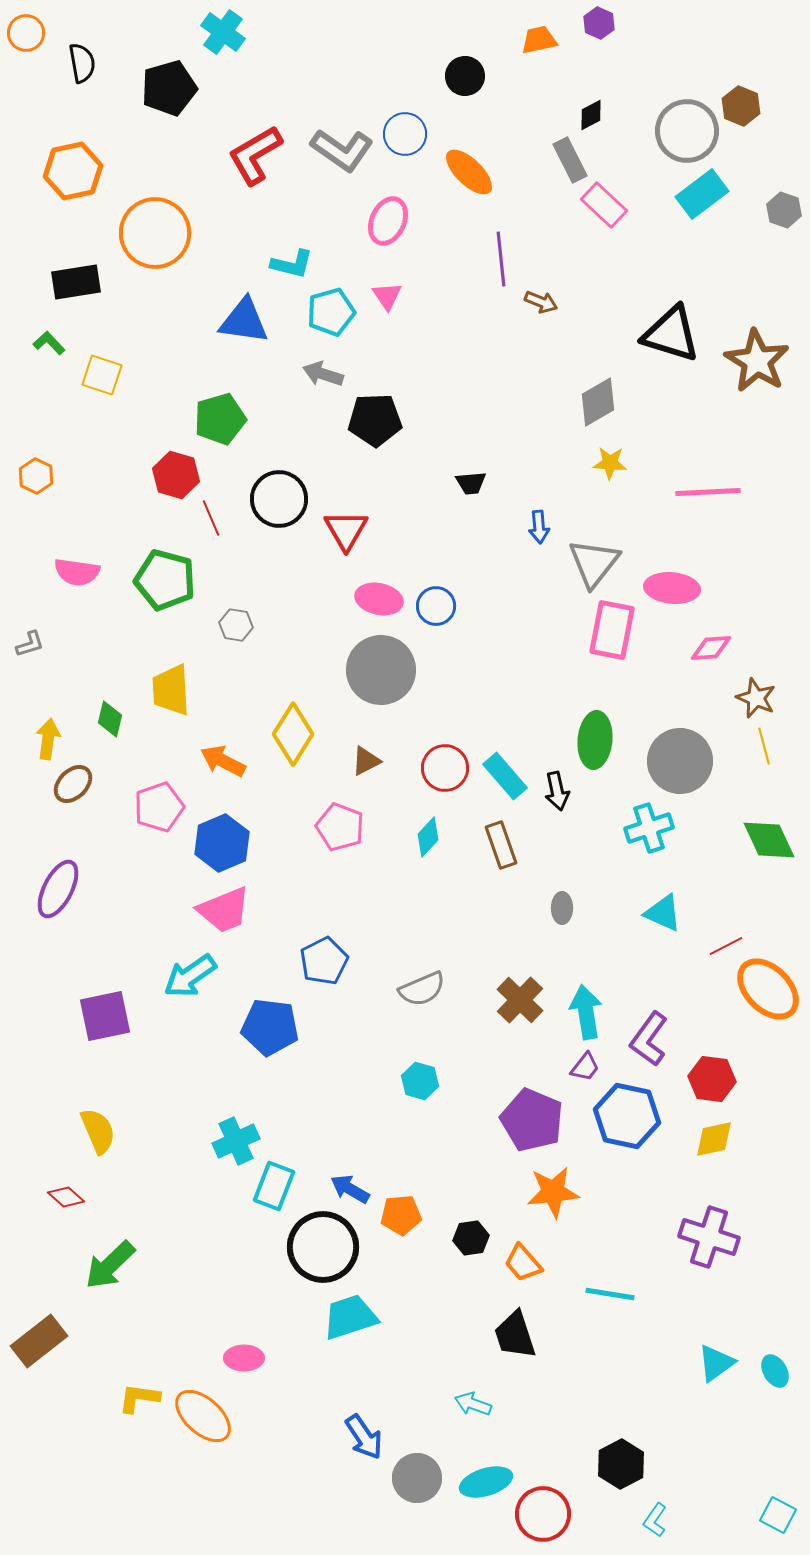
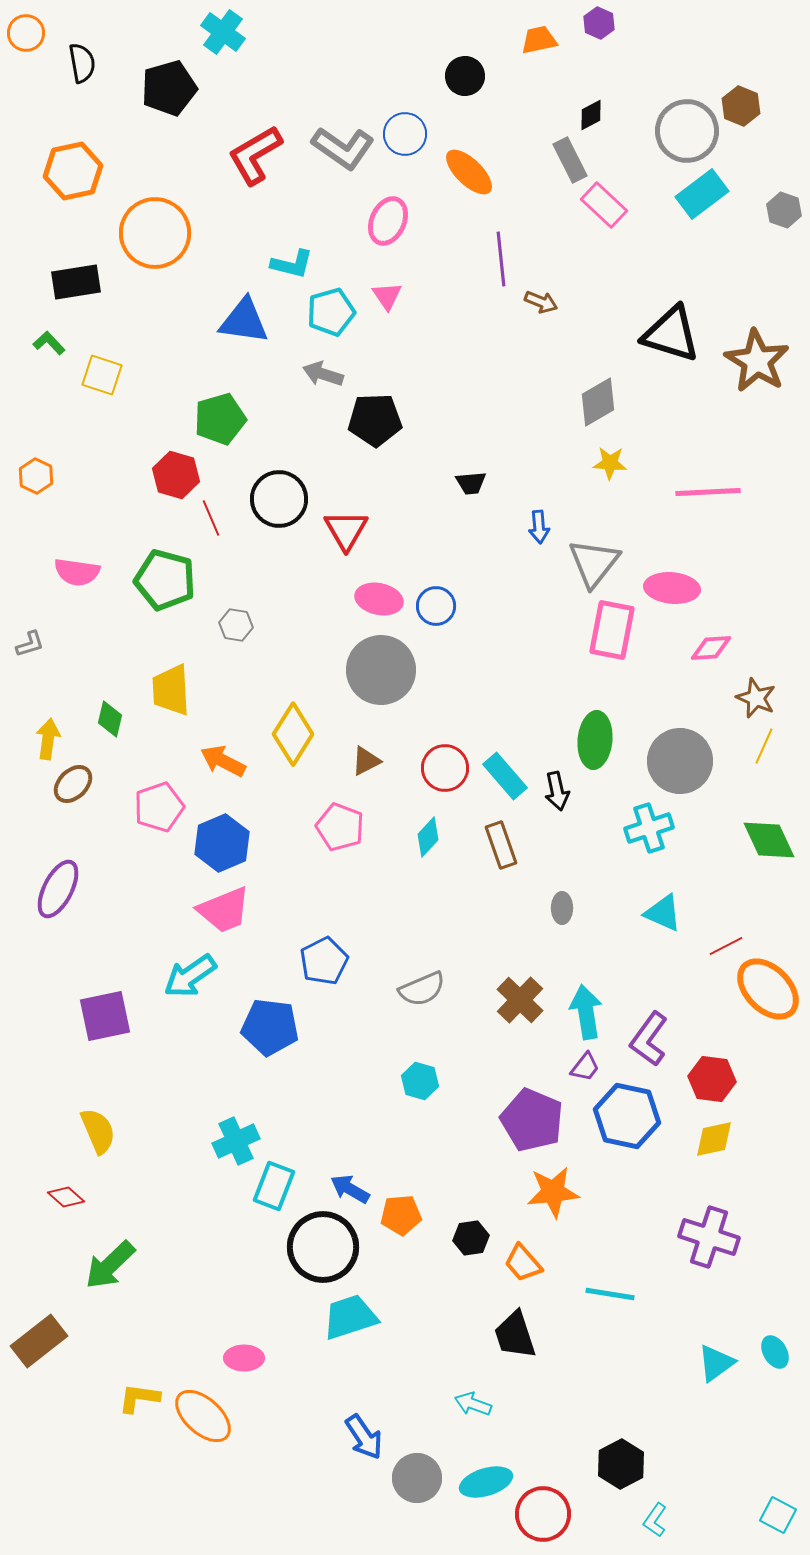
gray L-shape at (342, 150): moved 1 px right, 2 px up
yellow line at (764, 746): rotated 39 degrees clockwise
cyan ellipse at (775, 1371): moved 19 px up
